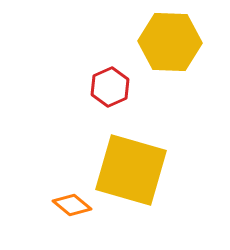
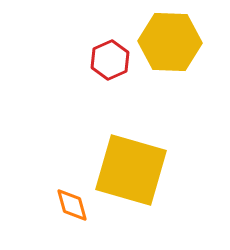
red hexagon: moved 27 px up
orange diamond: rotated 36 degrees clockwise
